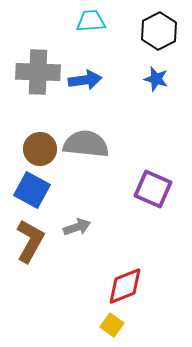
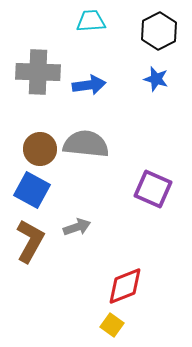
blue arrow: moved 4 px right, 5 px down
